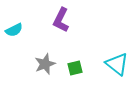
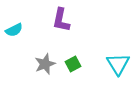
purple L-shape: rotated 15 degrees counterclockwise
cyan triangle: moved 1 px right; rotated 20 degrees clockwise
green square: moved 2 px left, 4 px up; rotated 14 degrees counterclockwise
